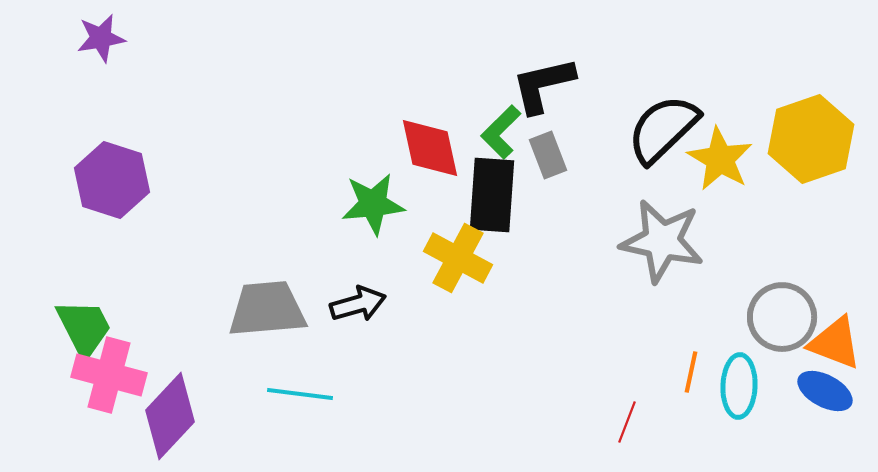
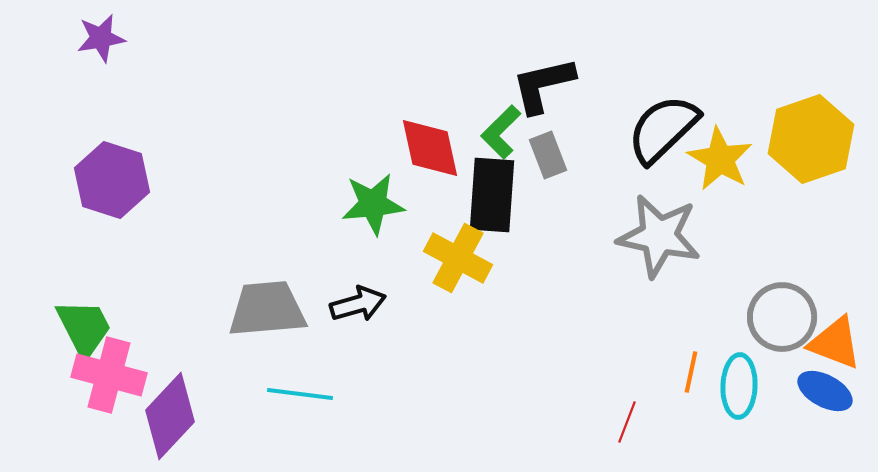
gray star: moved 3 px left, 5 px up
